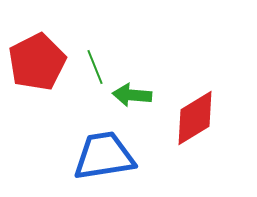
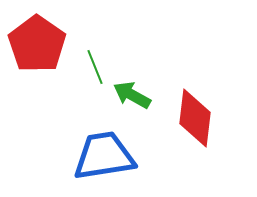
red pentagon: moved 18 px up; rotated 10 degrees counterclockwise
green arrow: rotated 24 degrees clockwise
red diamond: rotated 52 degrees counterclockwise
